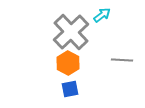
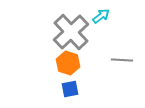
cyan arrow: moved 1 px left, 1 px down
orange hexagon: rotated 10 degrees counterclockwise
